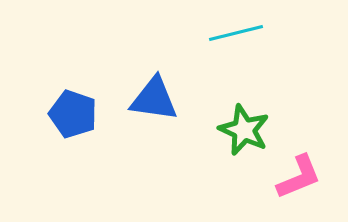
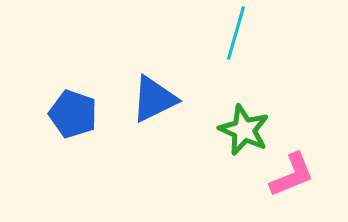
cyan line: rotated 60 degrees counterclockwise
blue triangle: rotated 34 degrees counterclockwise
pink L-shape: moved 7 px left, 2 px up
